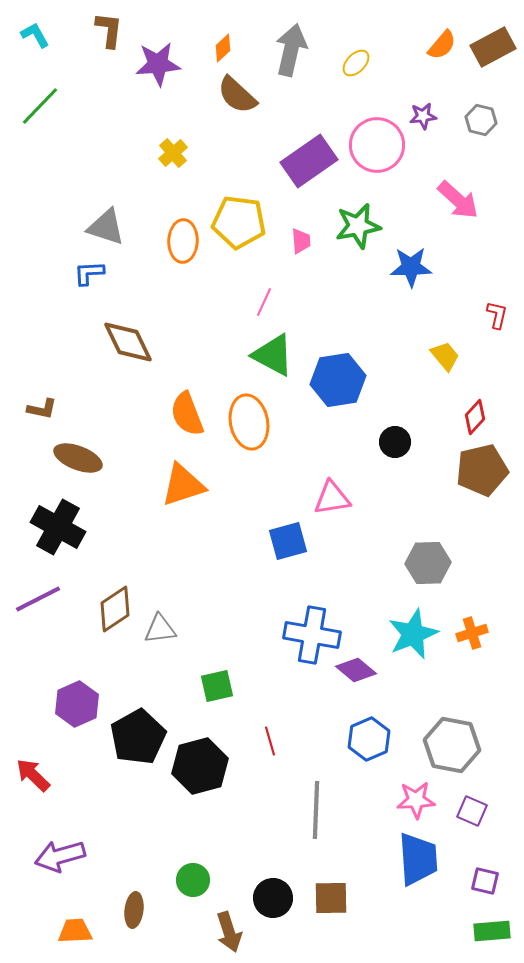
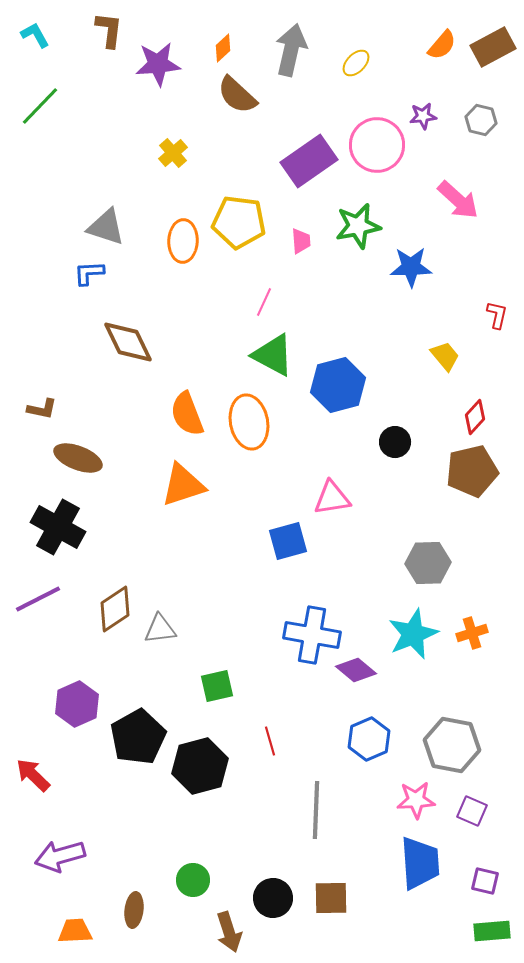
blue hexagon at (338, 380): moved 5 px down; rotated 6 degrees counterclockwise
brown pentagon at (482, 470): moved 10 px left, 1 px down
blue trapezoid at (418, 859): moved 2 px right, 4 px down
